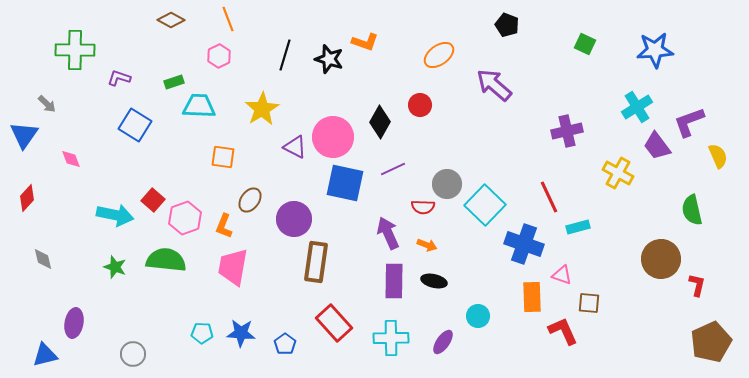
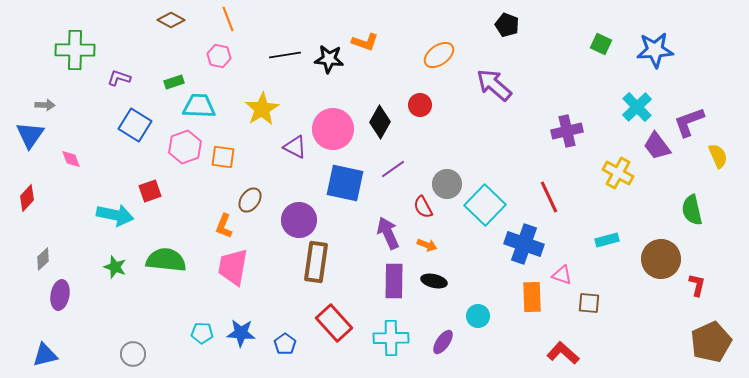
green square at (585, 44): moved 16 px right
black line at (285, 55): rotated 64 degrees clockwise
pink hexagon at (219, 56): rotated 20 degrees counterclockwise
black star at (329, 59): rotated 12 degrees counterclockwise
gray arrow at (47, 104): moved 2 px left, 1 px down; rotated 42 degrees counterclockwise
cyan cross at (637, 107): rotated 12 degrees counterclockwise
blue triangle at (24, 135): moved 6 px right
pink circle at (333, 137): moved 8 px up
purple line at (393, 169): rotated 10 degrees counterclockwise
red square at (153, 200): moved 3 px left, 9 px up; rotated 30 degrees clockwise
red semicircle at (423, 207): rotated 60 degrees clockwise
pink hexagon at (185, 218): moved 71 px up
purple circle at (294, 219): moved 5 px right, 1 px down
cyan rectangle at (578, 227): moved 29 px right, 13 px down
gray diamond at (43, 259): rotated 60 degrees clockwise
purple ellipse at (74, 323): moved 14 px left, 28 px up
red L-shape at (563, 331): moved 22 px down; rotated 24 degrees counterclockwise
